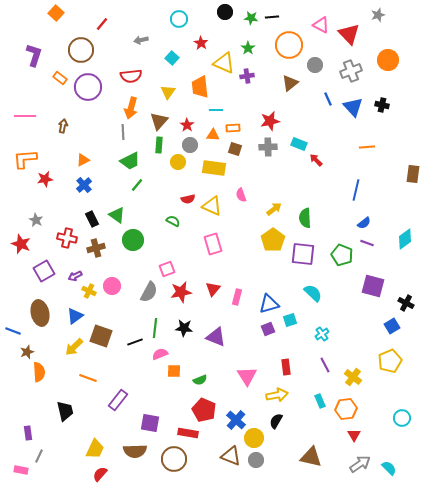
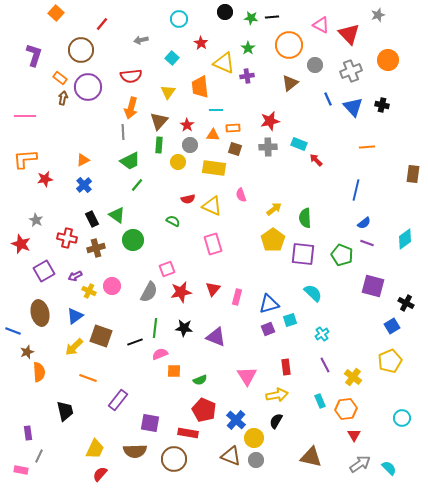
brown arrow at (63, 126): moved 28 px up
